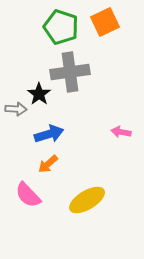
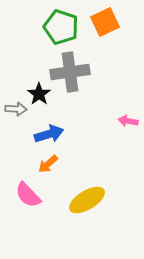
pink arrow: moved 7 px right, 11 px up
